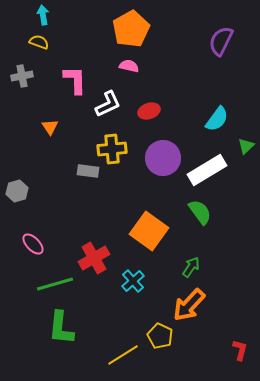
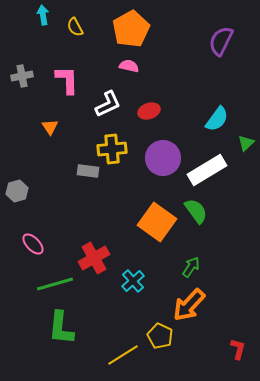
yellow semicircle: moved 36 px right, 15 px up; rotated 138 degrees counterclockwise
pink L-shape: moved 8 px left
green triangle: moved 3 px up
green semicircle: moved 4 px left, 1 px up
orange square: moved 8 px right, 9 px up
red L-shape: moved 2 px left, 1 px up
